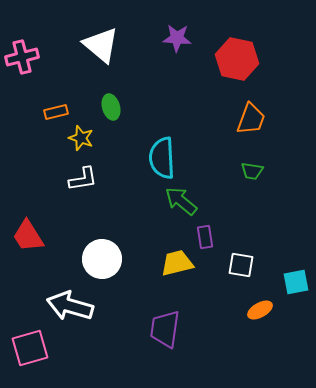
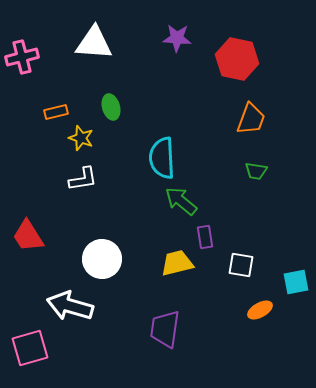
white triangle: moved 7 px left, 2 px up; rotated 36 degrees counterclockwise
green trapezoid: moved 4 px right
